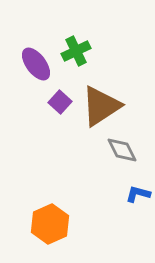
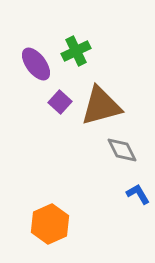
brown triangle: rotated 18 degrees clockwise
blue L-shape: rotated 45 degrees clockwise
